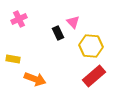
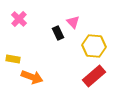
pink cross: rotated 21 degrees counterclockwise
yellow hexagon: moved 3 px right
orange arrow: moved 3 px left, 2 px up
